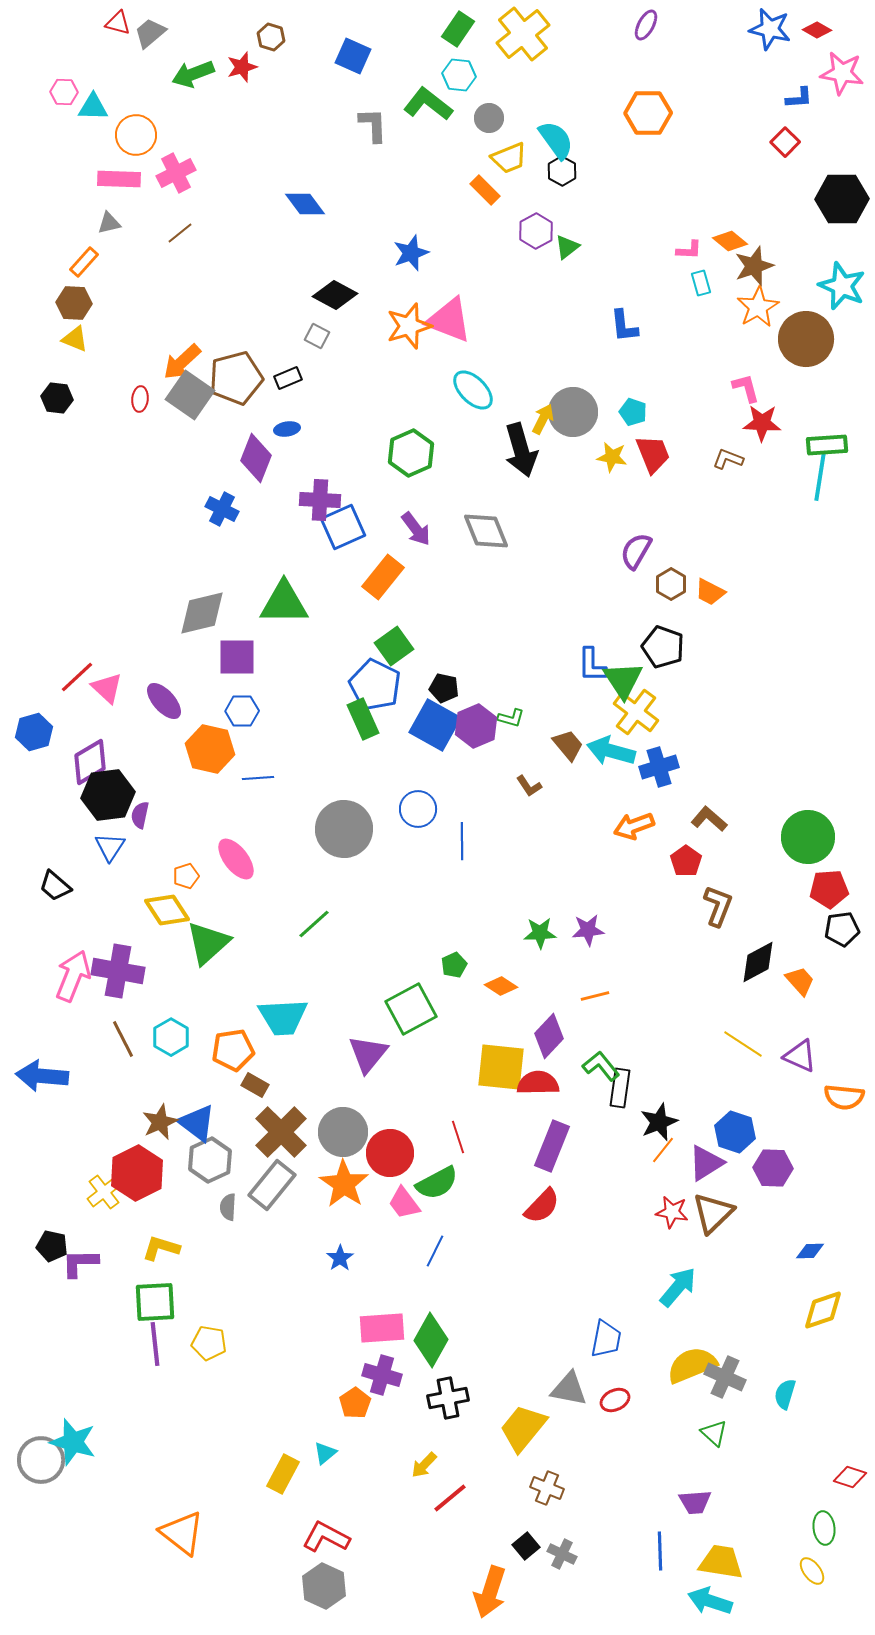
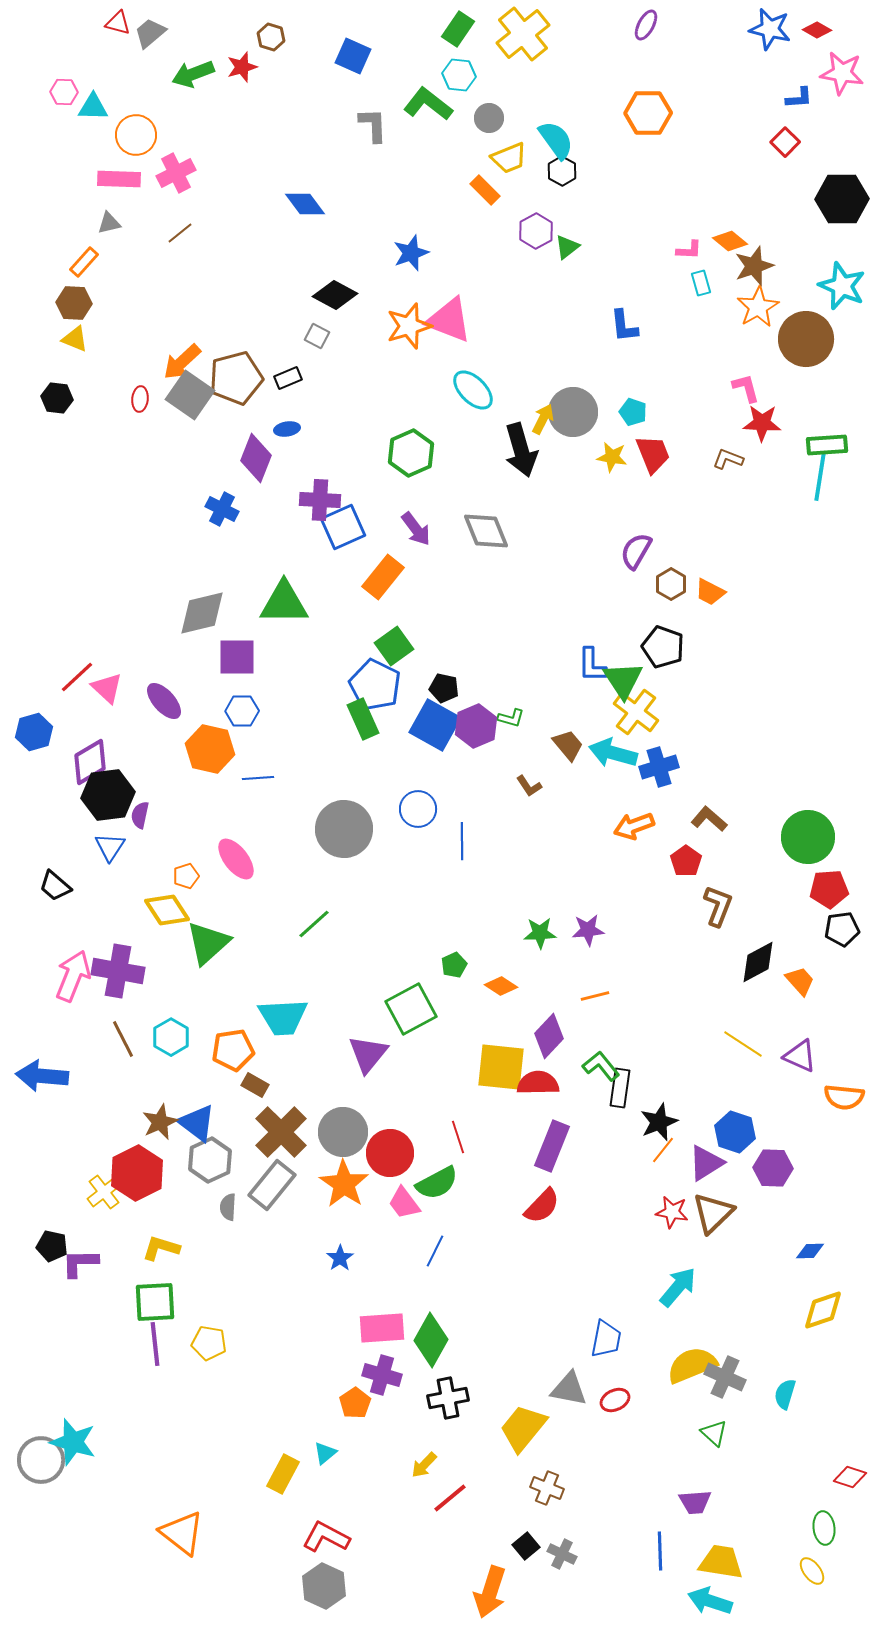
cyan arrow at (611, 751): moved 2 px right, 2 px down
